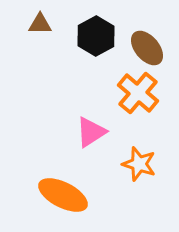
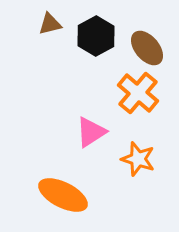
brown triangle: moved 10 px right; rotated 15 degrees counterclockwise
orange star: moved 1 px left, 5 px up
